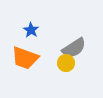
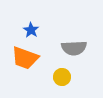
gray semicircle: rotated 30 degrees clockwise
yellow circle: moved 4 px left, 14 px down
